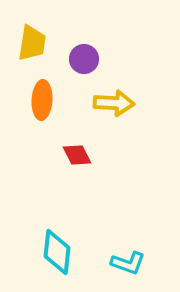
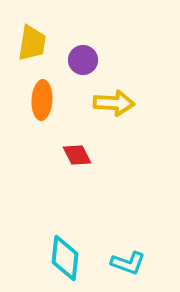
purple circle: moved 1 px left, 1 px down
cyan diamond: moved 8 px right, 6 px down
